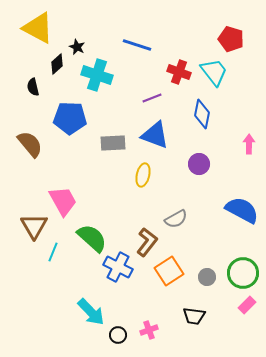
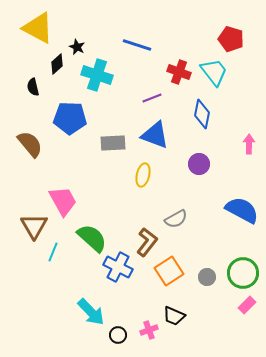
black trapezoid: moved 20 px left; rotated 15 degrees clockwise
